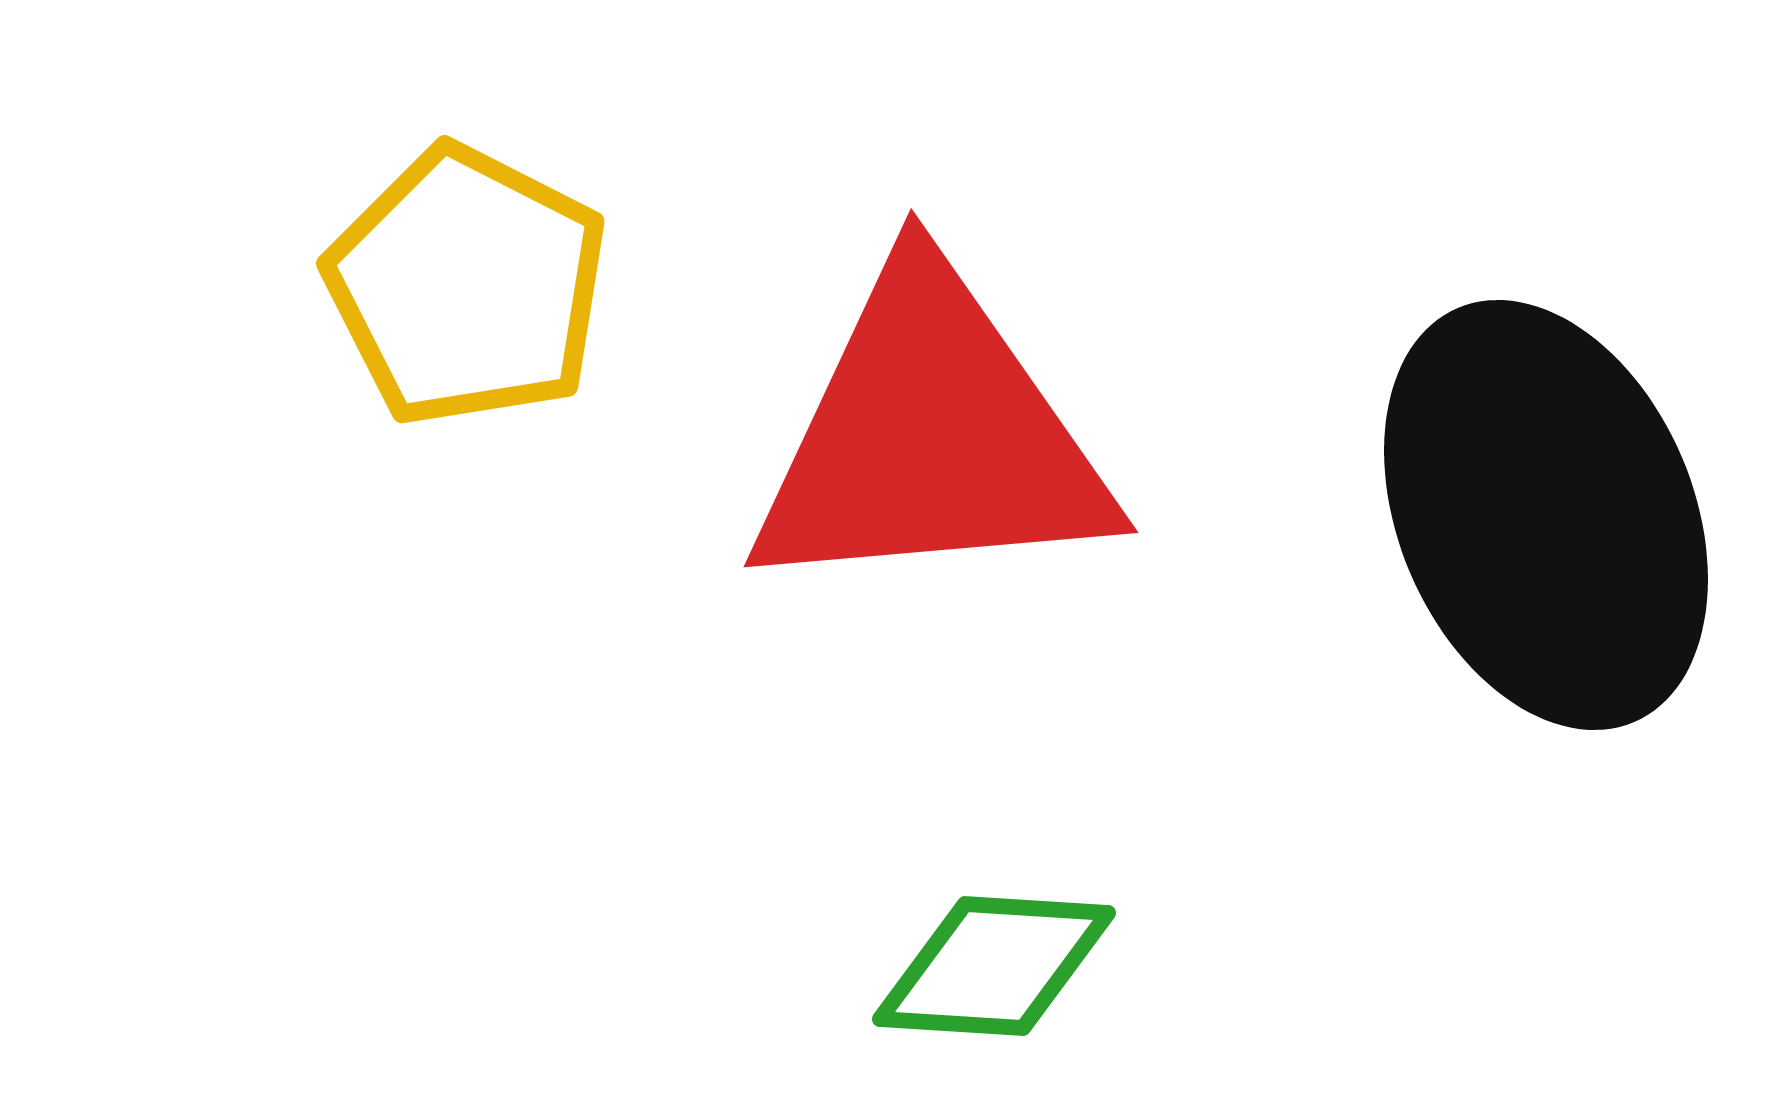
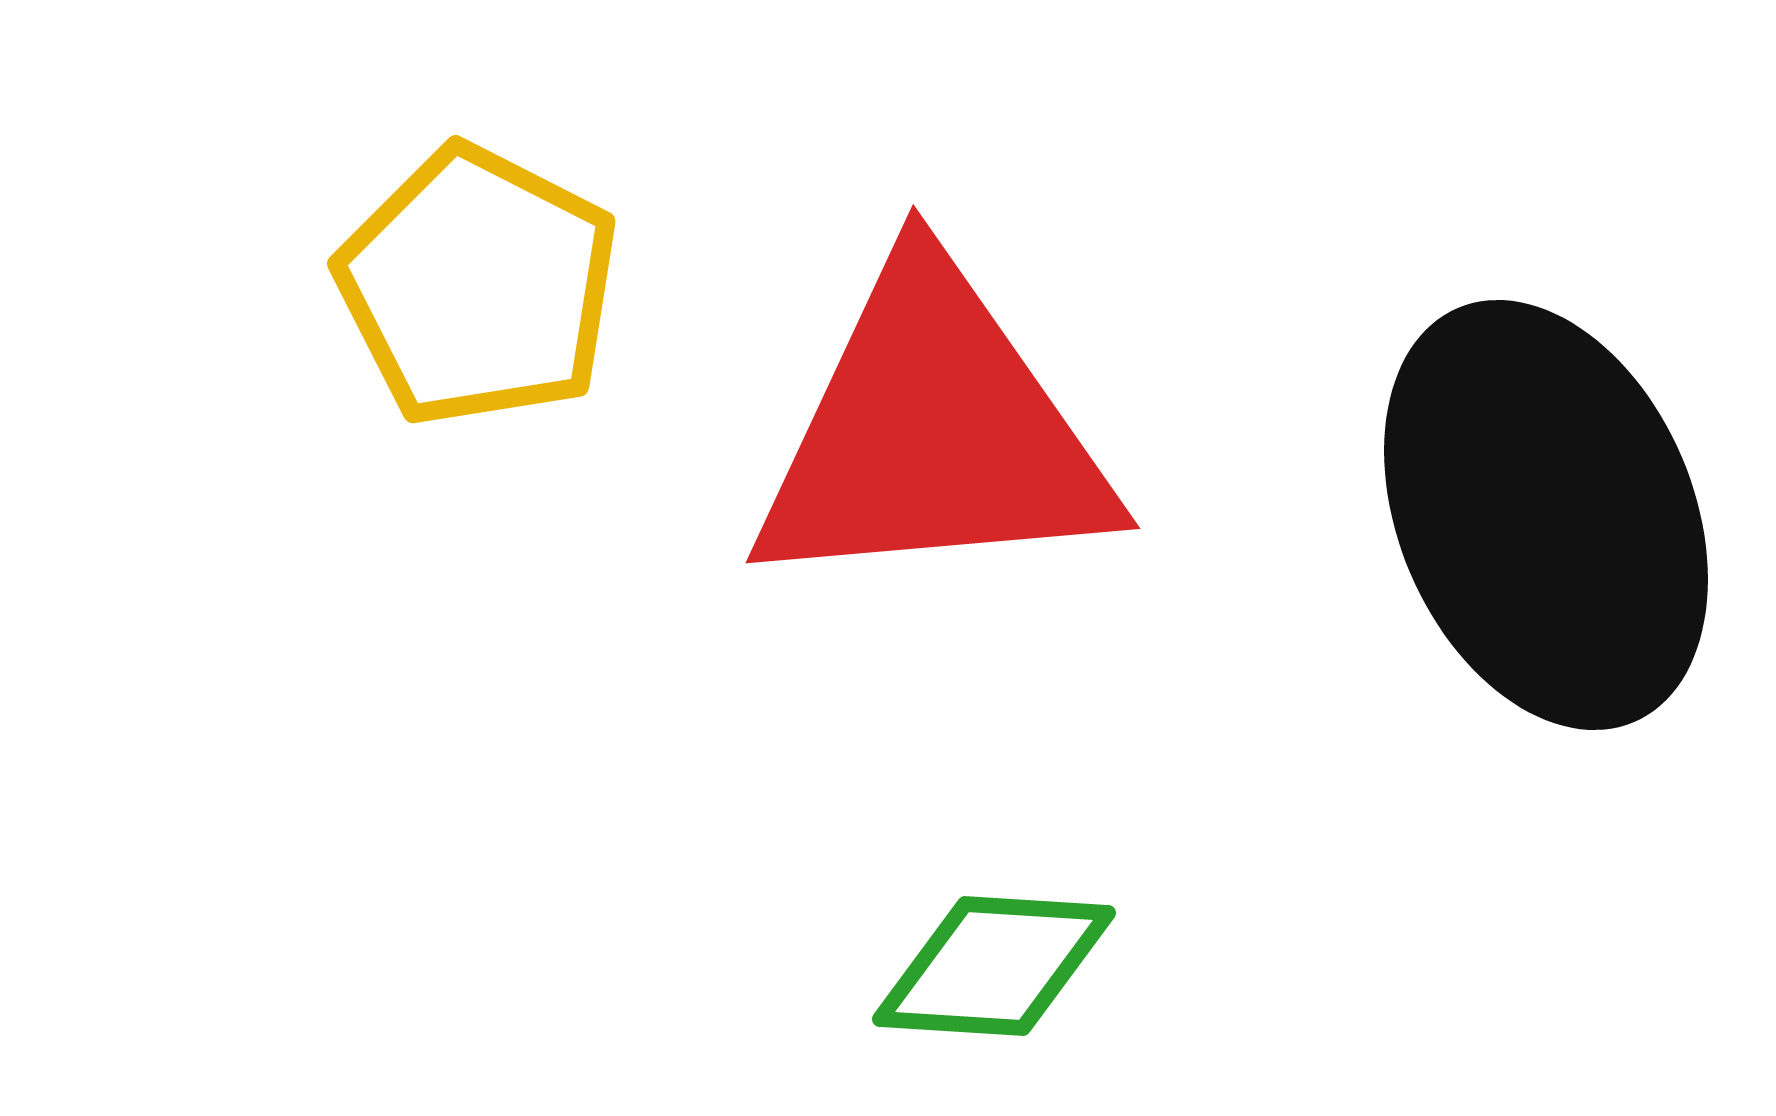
yellow pentagon: moved 11 px right
red triangle: moved 2 px right, 4 px up
